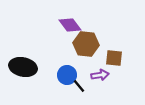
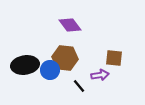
brown hexagon: moved 21 px left, 14 px down
black ellipse: moved 2 px right, 2 px up; rotated 20 degrees counterclockwise
blue circle: moved 17 px left, 5 px up
